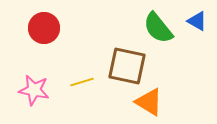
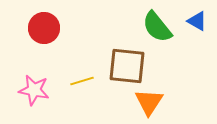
green semicircle: moved 1 px left, 1 px up
brown square: rotated 6 degrees counterclockwise
yellow line: moved 1 px up
orange triangle: rotated 32 degrees clockwise
